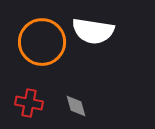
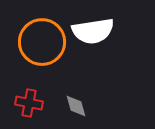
white semicircle: rotated 18 degrees counterclockwise
